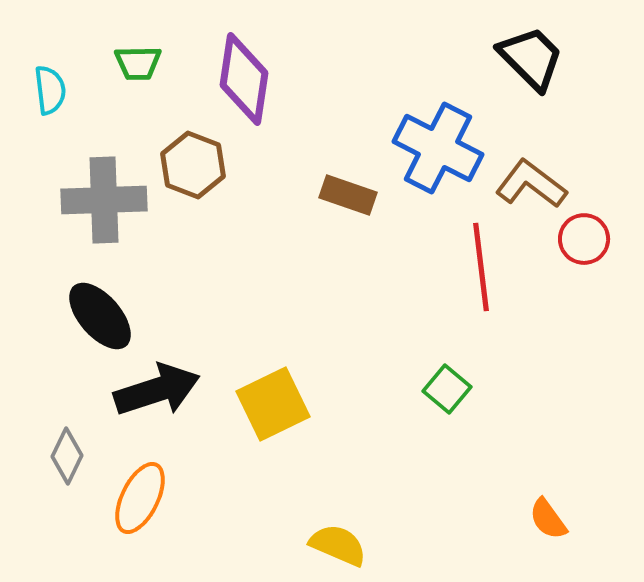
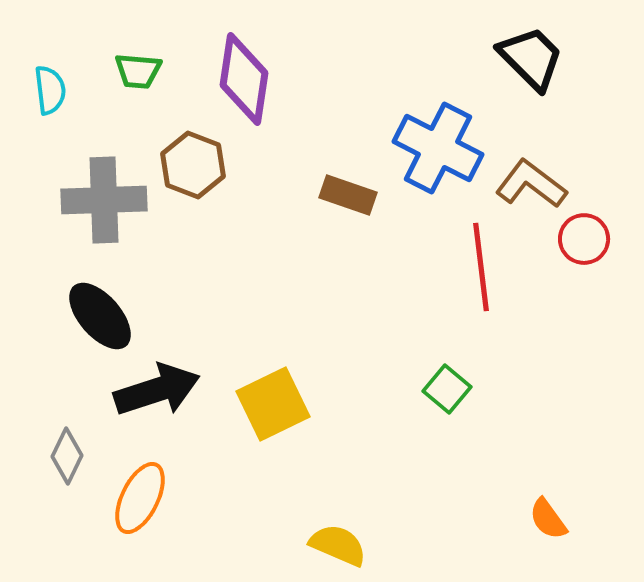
green trapezoid: moved 8 px down; rotated 6 degrees clockwise
